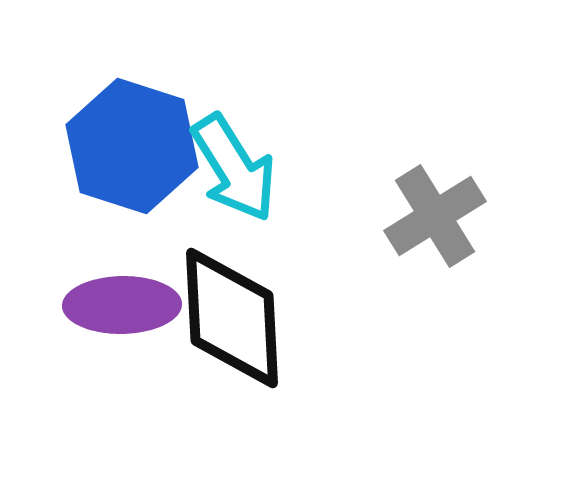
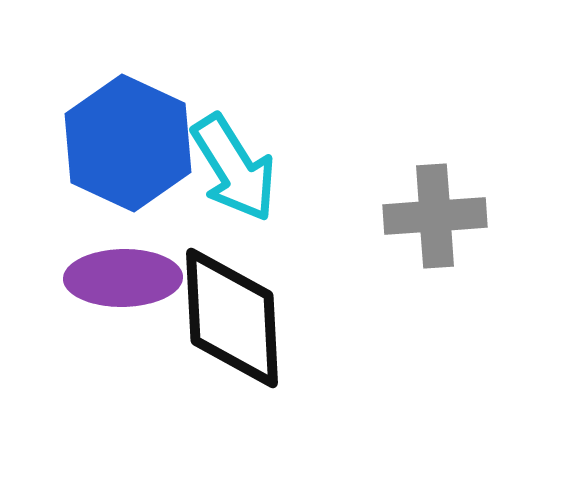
blue hexagon: moved 4 px left, 3 px up; rotated 7 degrees clockwise
gray cross: rotated 28 degrees clockwise
purple ellipse: moved 1 px right, 27 px up
